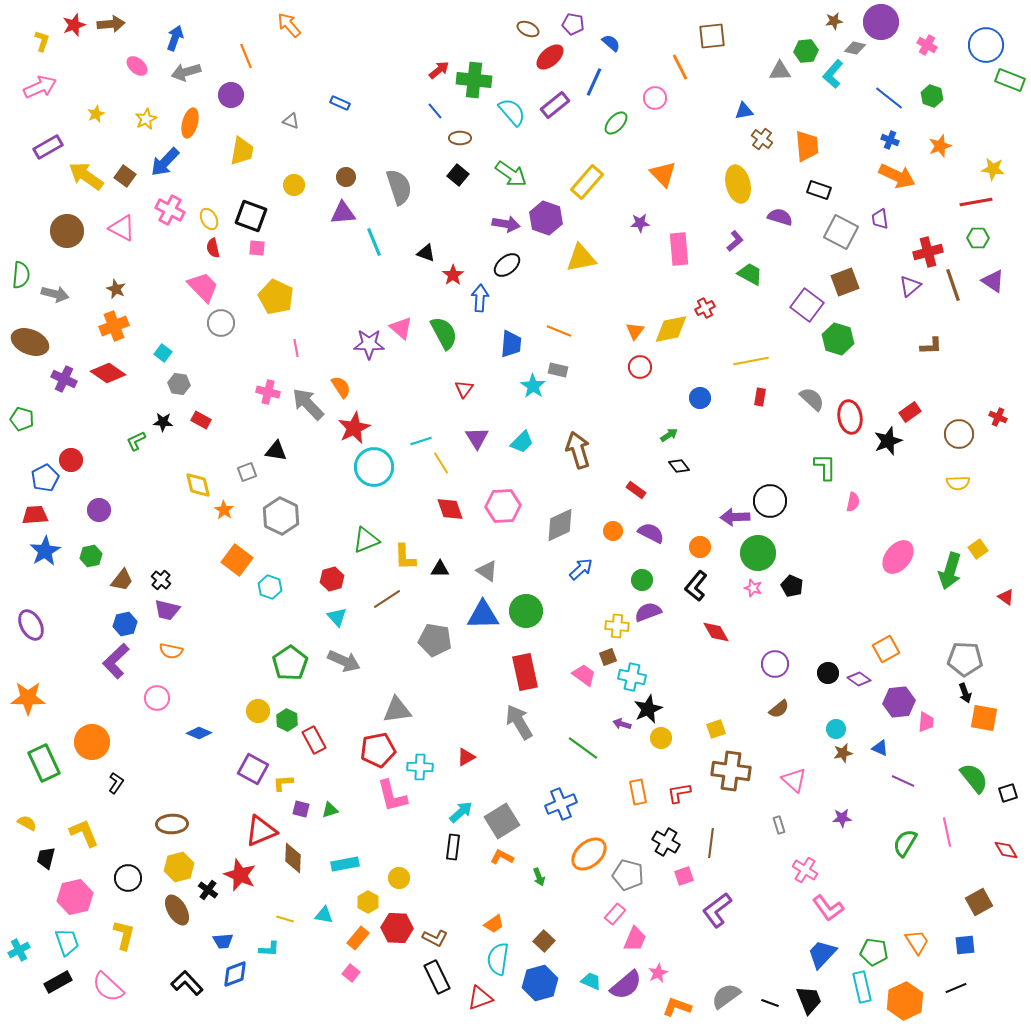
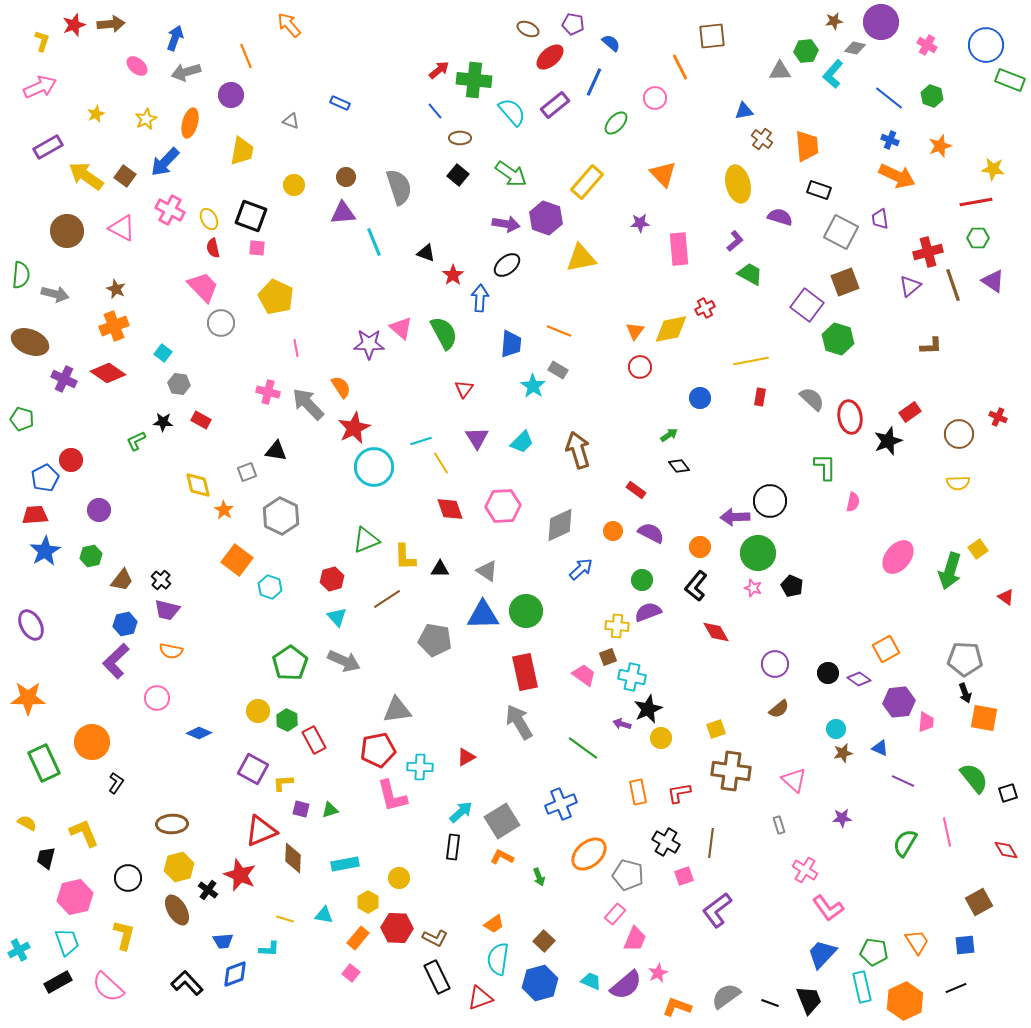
gray rectangle at (558, 370): rotated 18 degrees clockwise
